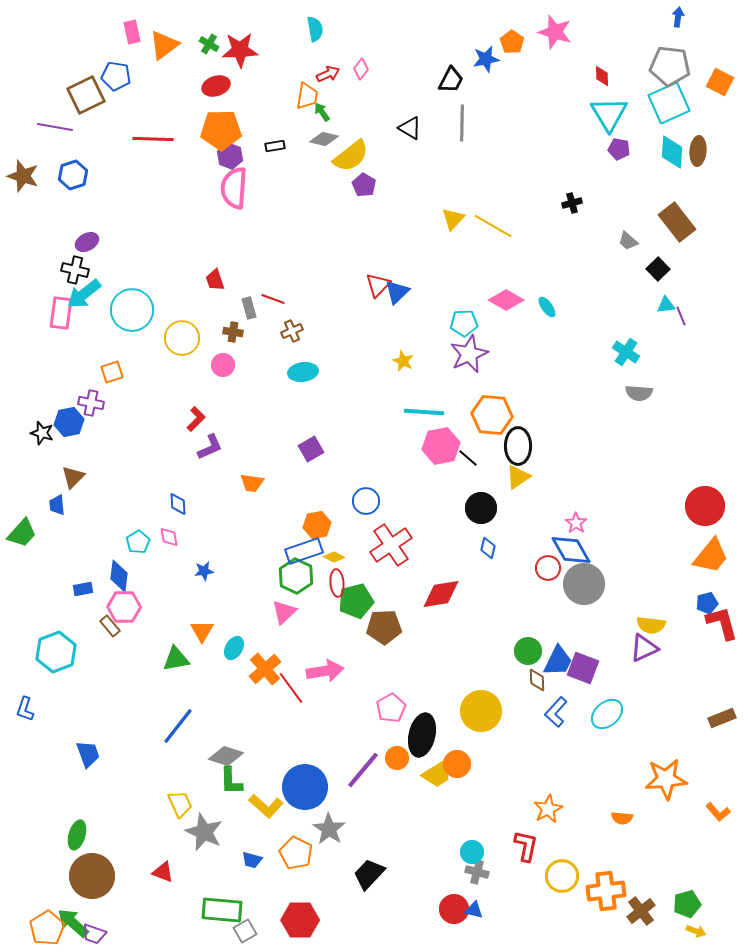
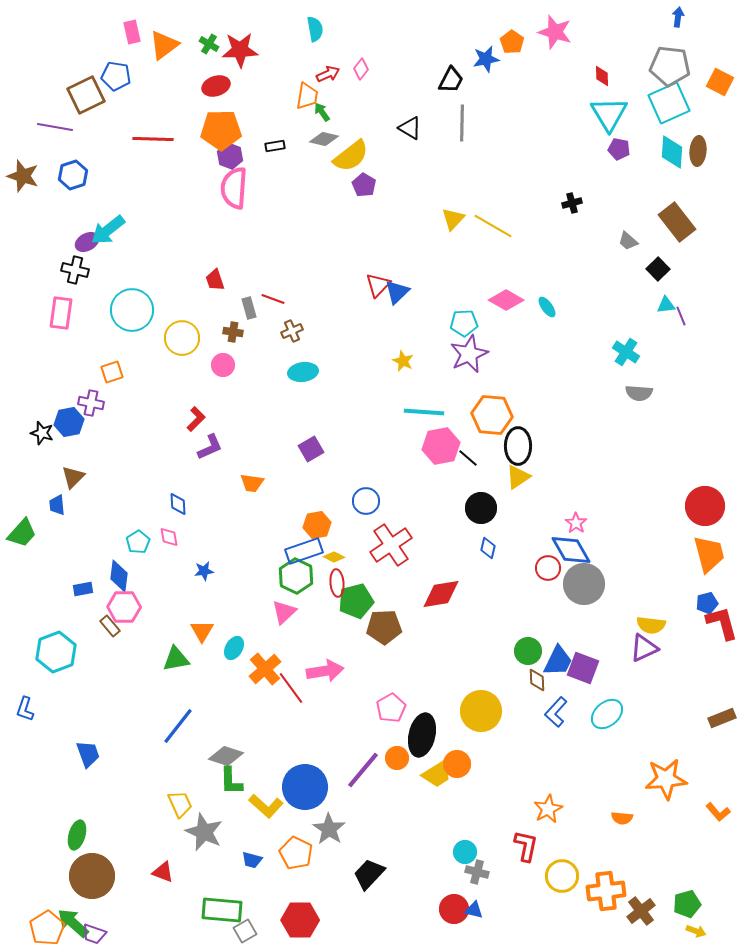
cyan arrow at (84, 294): moved 24 px right, 64 px up
orange trapezoid at (711, 556): moved 2 px left, 2 px up; rotated 54 degrees counterclockwise
cyan circle at (472, 852): moved 7 px left
